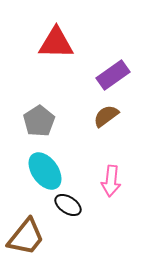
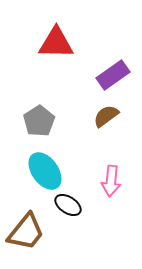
brown trapezoid: moved 5 px up
